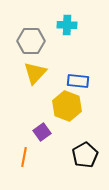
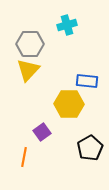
cyan cross: rotated 18 degrees counterclockwise
gray hexagon: moved 1 px left, 3 px down
yellow triangle: moved 7 px left, 3 px up
blue rectangle: moved 9 px right
yellow hexagon: moved 2 px right, 2 px up; rotated 20 degrees counterclockwise
black pentagon: moved 5 px right, 7 px up
